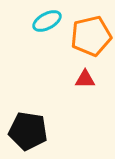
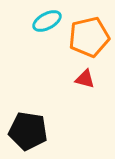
orange pentagon: moved 2 px left, 1 px down
red triangle: rotated 15 degrees clockwise
